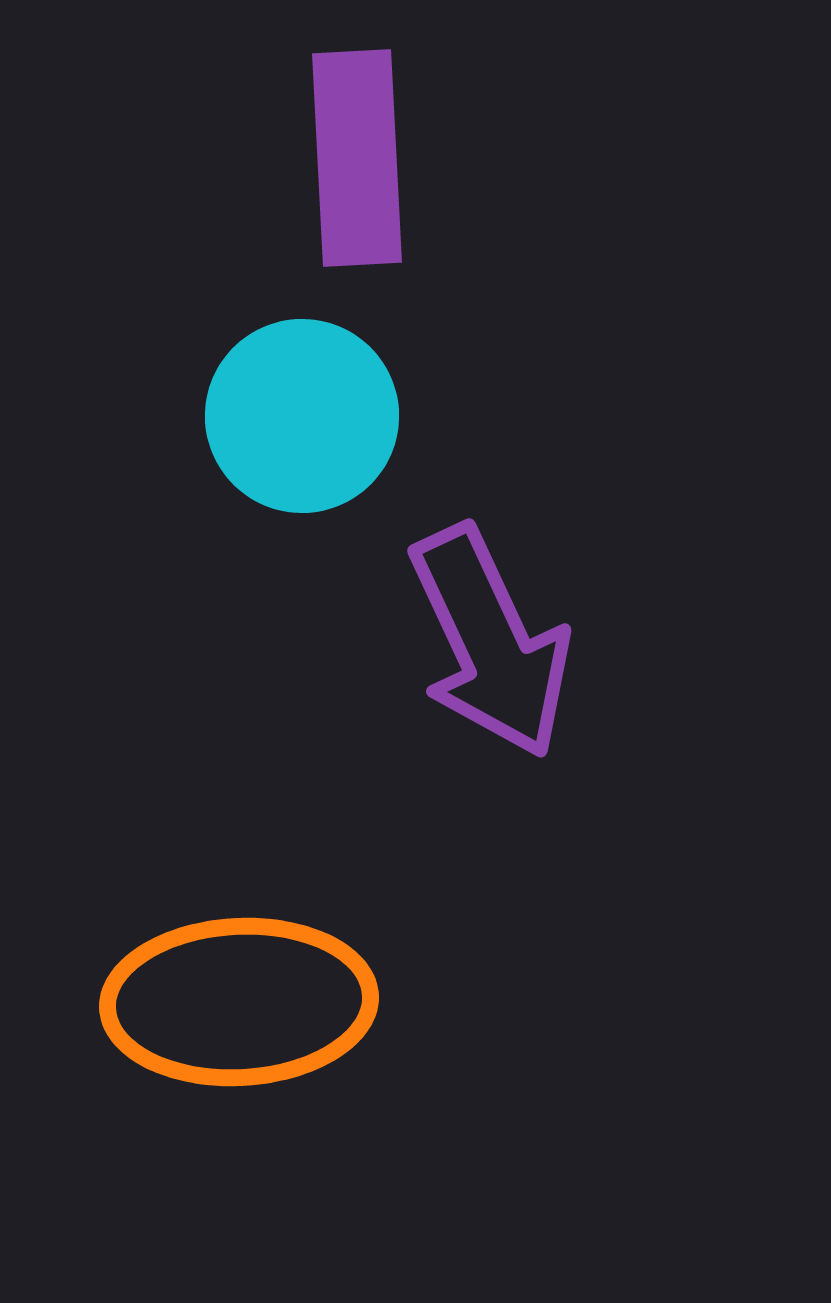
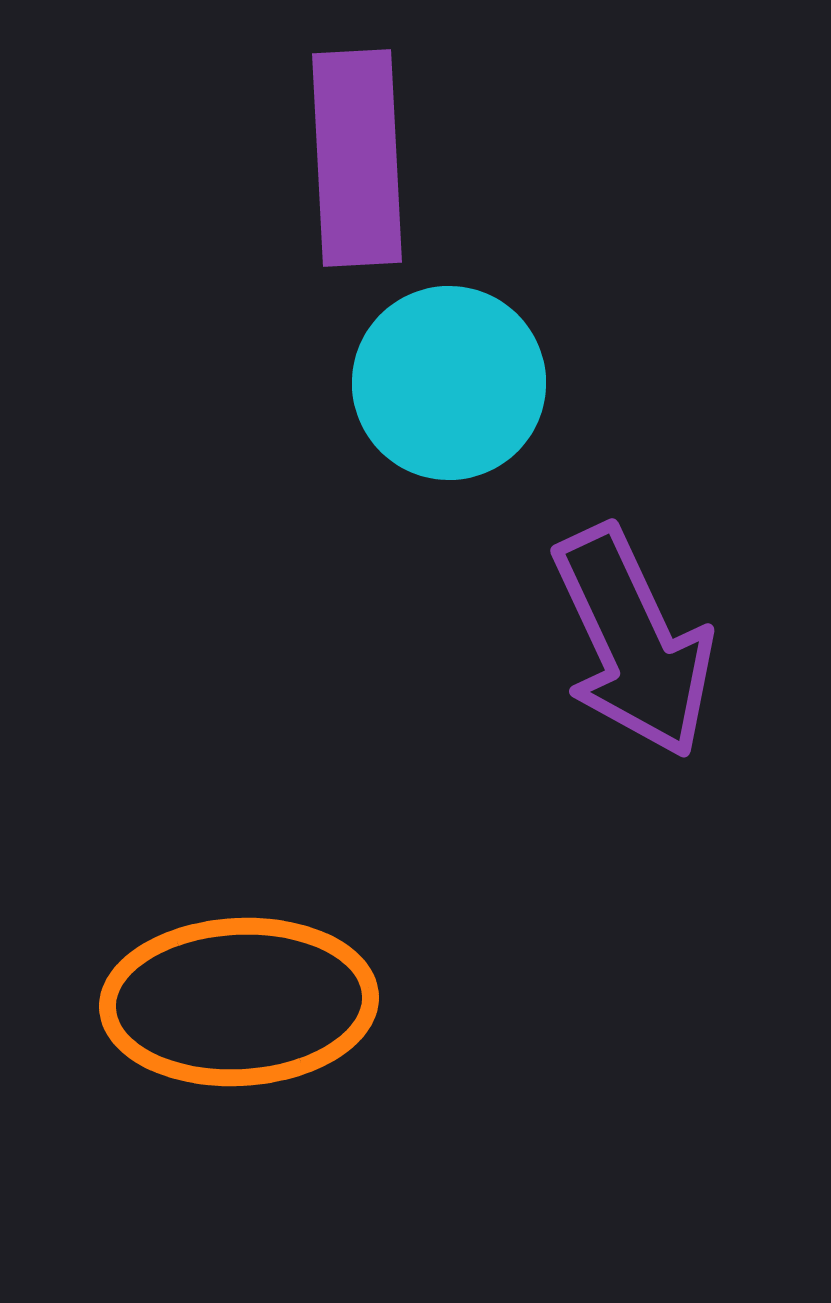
cyan circle: moved 147 px right, 33 px up
purple arrow: moved 143 px right
